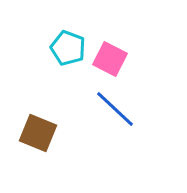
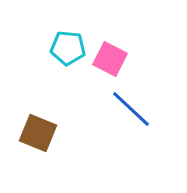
cyan pentagon: rotated 16 degrees counterclockwise
blue line: moved 16 px right
